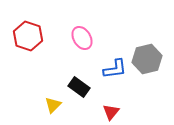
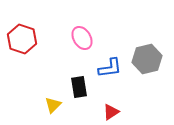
red hexagon: moved 6 px left, 3 px down
blue L-shape: moved 5 px left, 1 px up
black rectangle: rotated 45 degrees clockwise
red triangle: rotated 18 degrees clockwise
